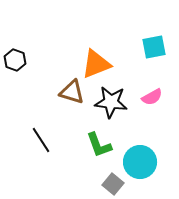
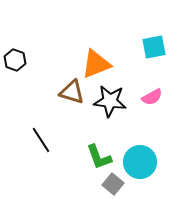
black star: moved 1 px left, 1 px up
green L-shape: moved 12 px down
